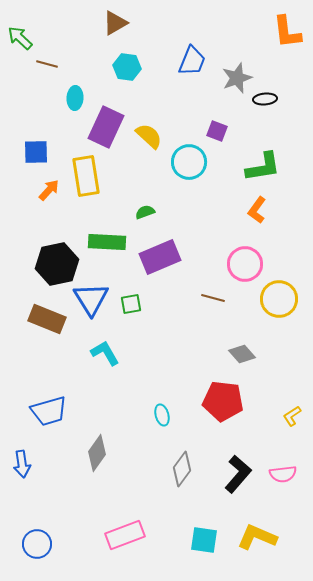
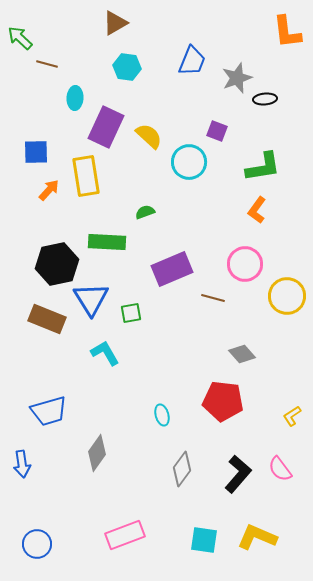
purple rectangle at (160, 257): moved 12 px right, 12 px down
yellow circle at (279, 299): moved 8 px right, 3 px up
green square at (131, 304): moved 9 px down
pink semicircle at (283, 474): moved 3 px left, 5 px up; rotated 60 degrees clockwise
